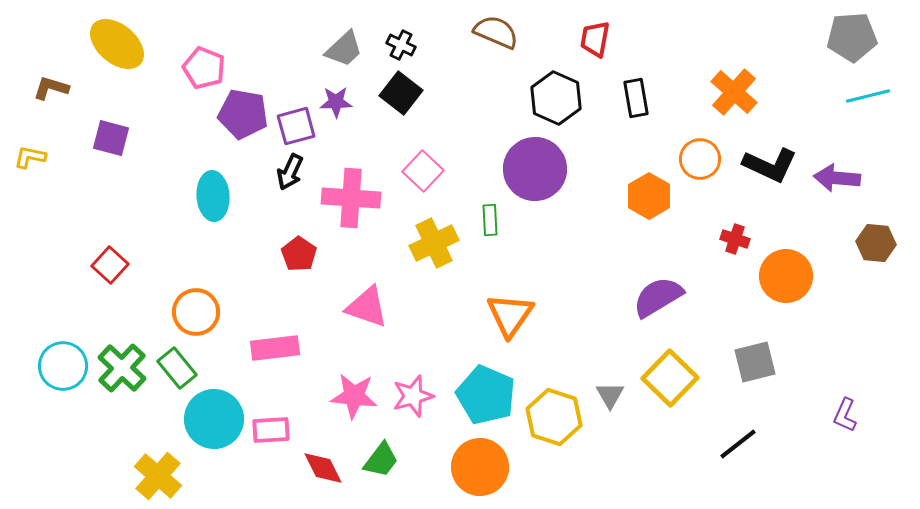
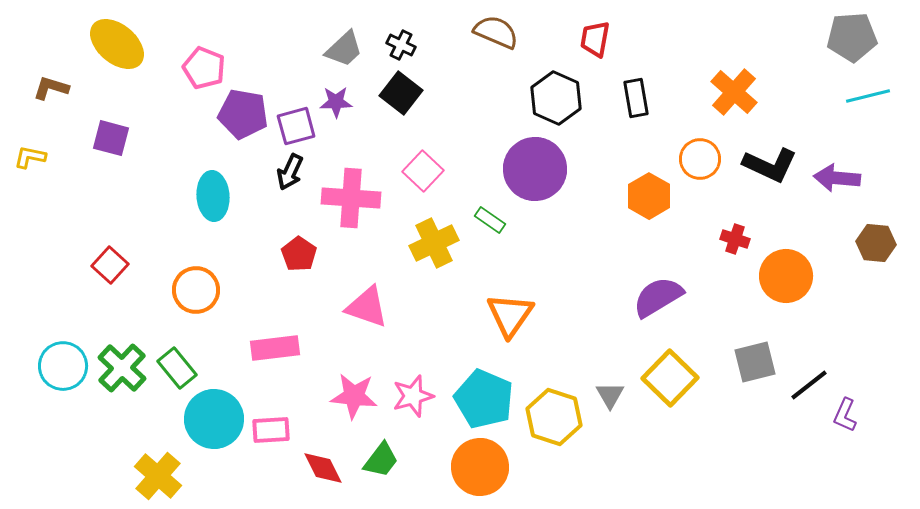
green rectangle at (490, 220): rotated 52 degrees counterclockwise
orange circle at (196, 312): moved 22 px up
cyan pentagon at (486, 395): moved 2 px left, 4 px down
black line at (738, 444): moved 71 px right, 59 px up
